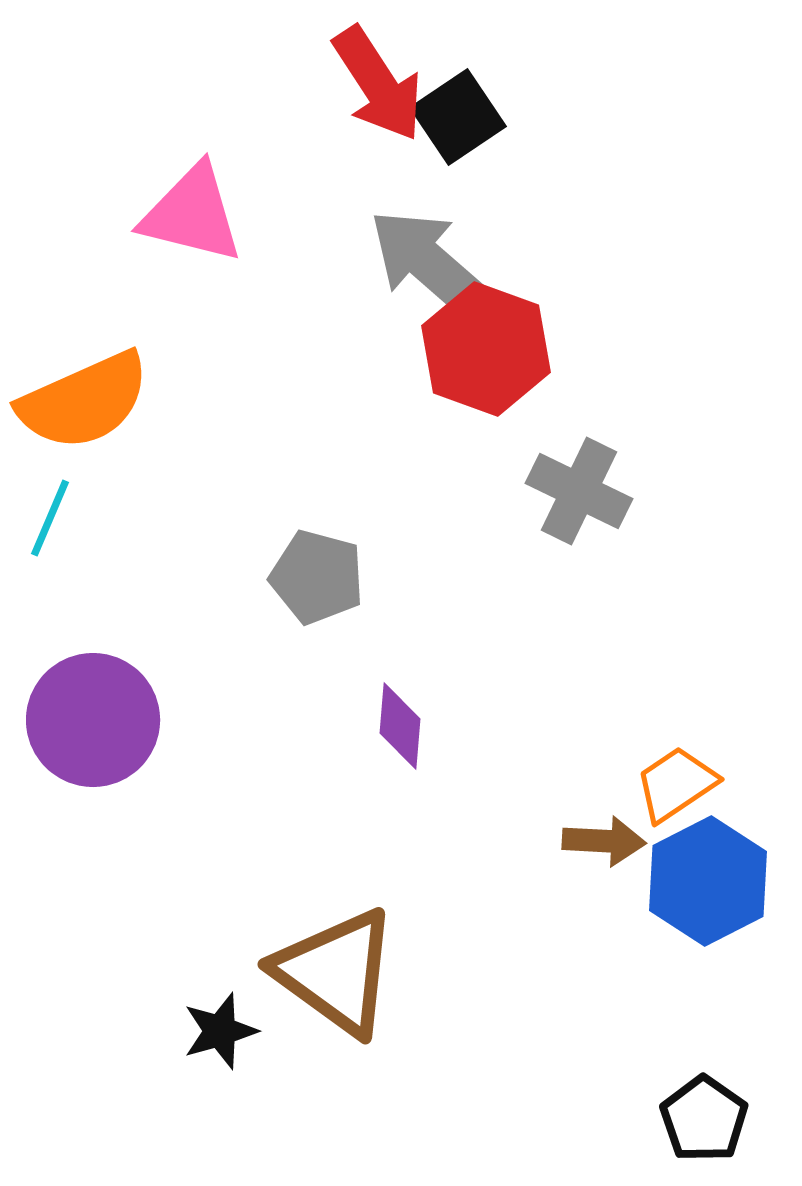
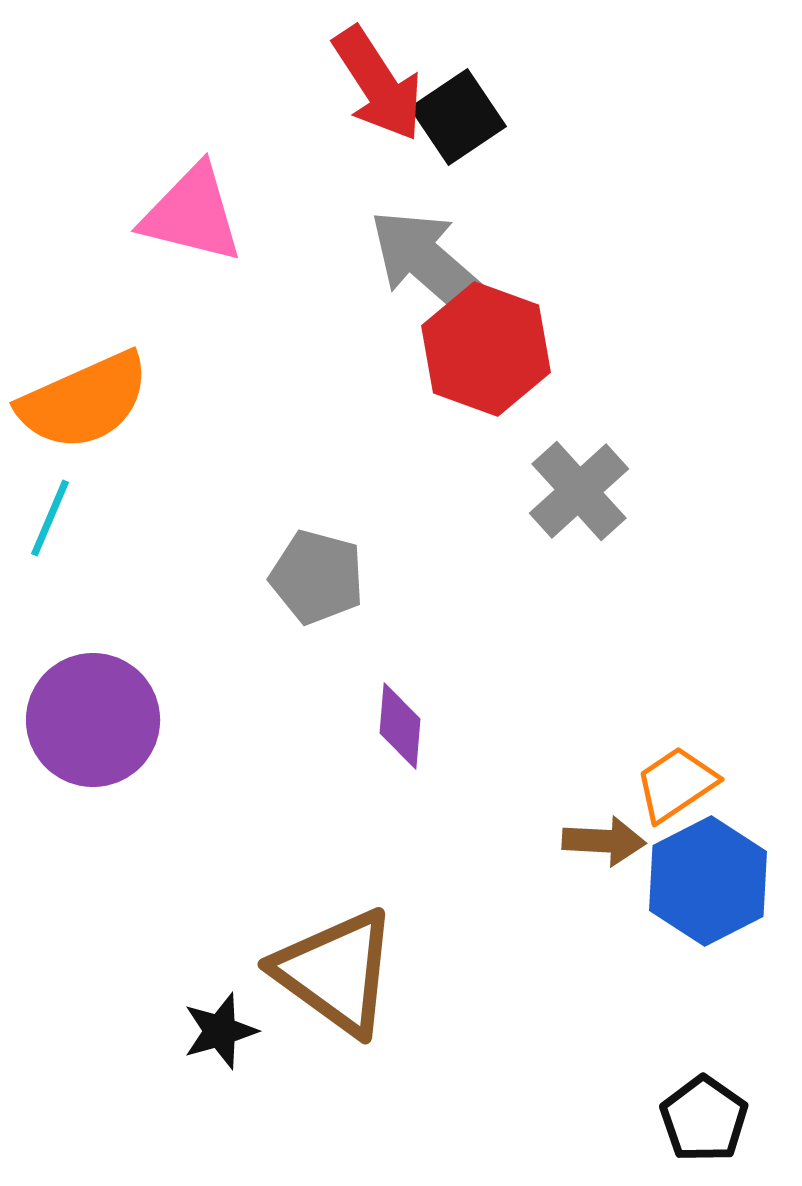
gray cross: rotated 22 degrees clockwise
